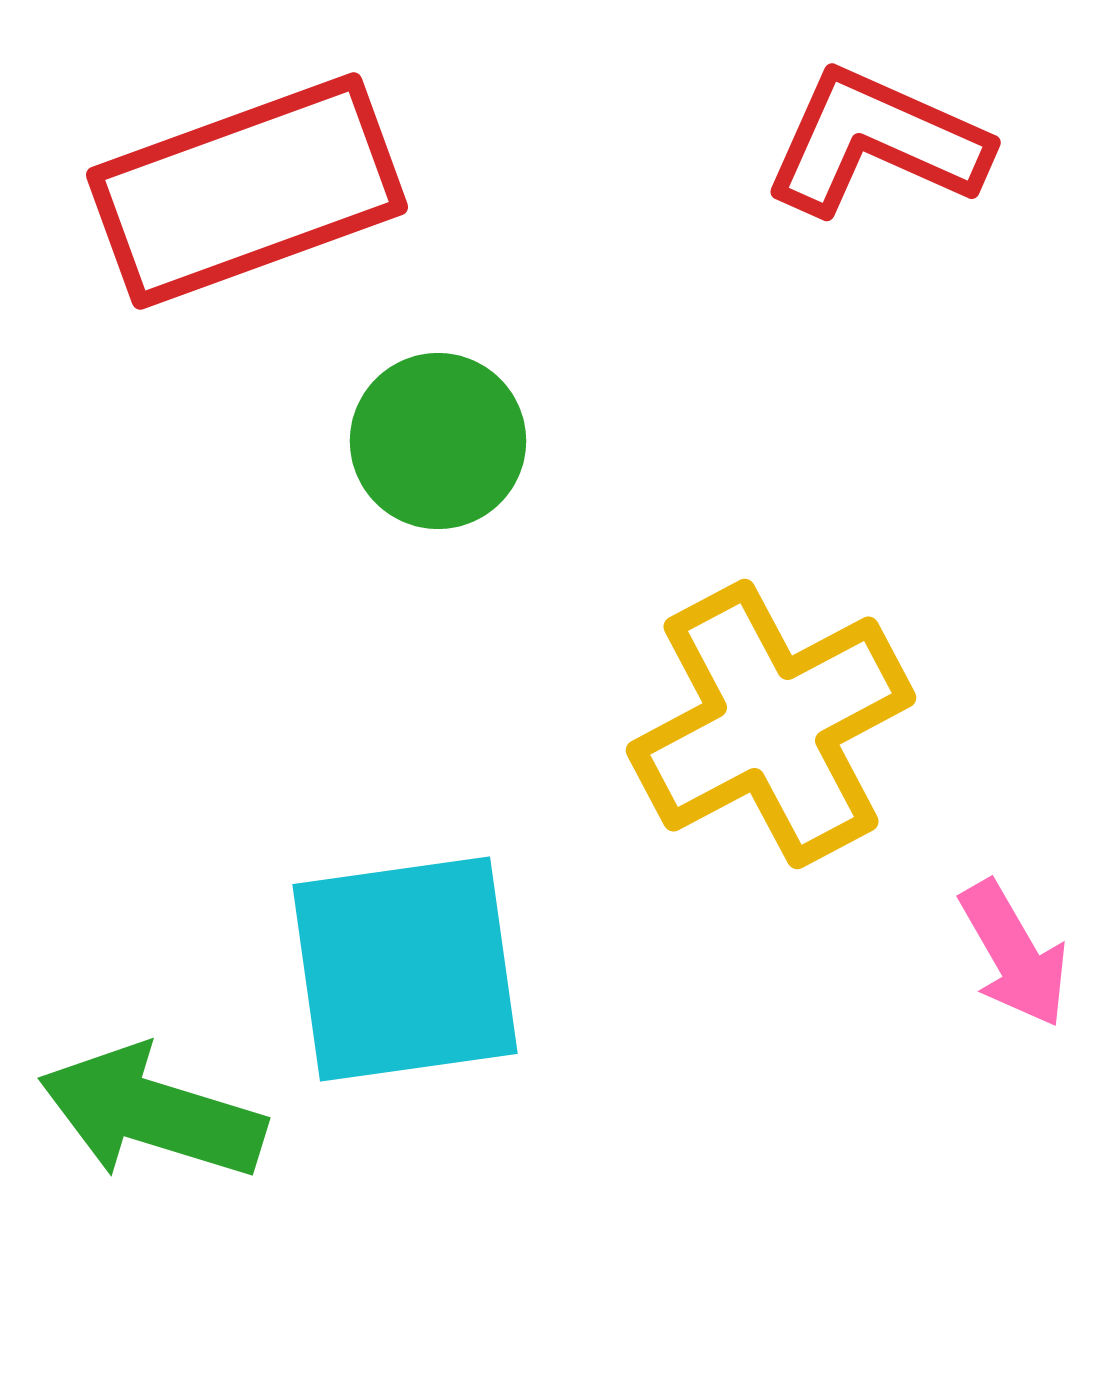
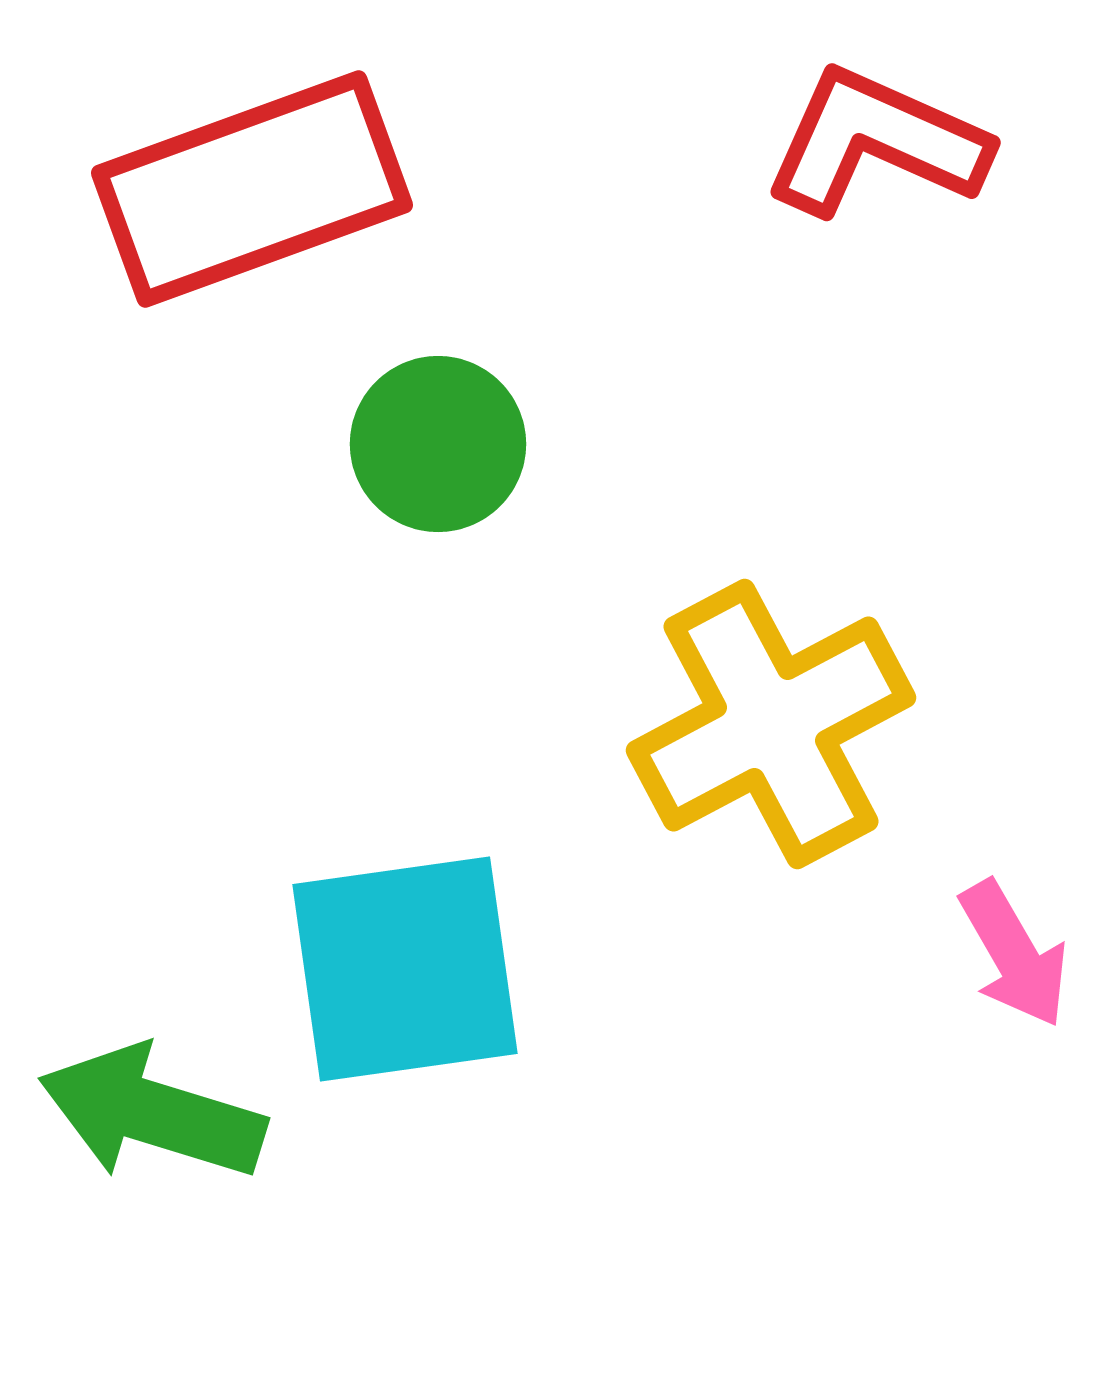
red rectangle: moved 5 px right, 2 px up
green circle: moved 3 px down
